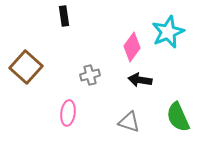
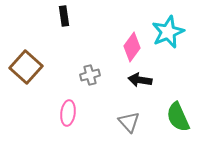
gray triangle: rotated 30 degrees clockwise
